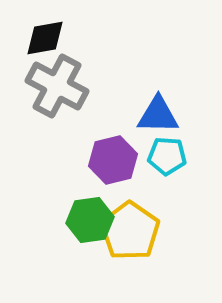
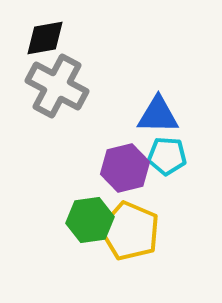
purple hexagon: moved 12 px right, 8 px down
yellow pentagon: rotated 12 degrees counterclockwise
